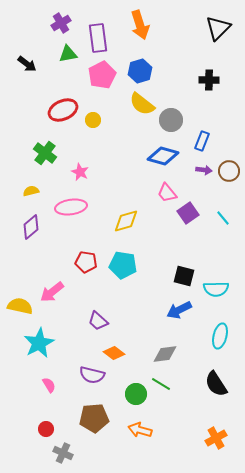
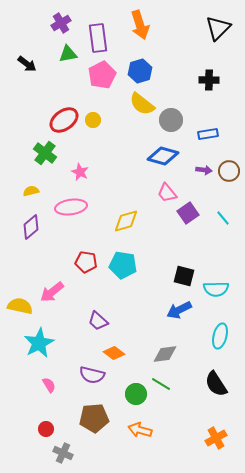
red ellipse at (63, 110): moved 1 px right, 10 px down; rotated 12 degrees counterclockwise
blue rectangle at (202, 141): moved 6 px right, 7 px up; rotated 60 degrees clockwise
